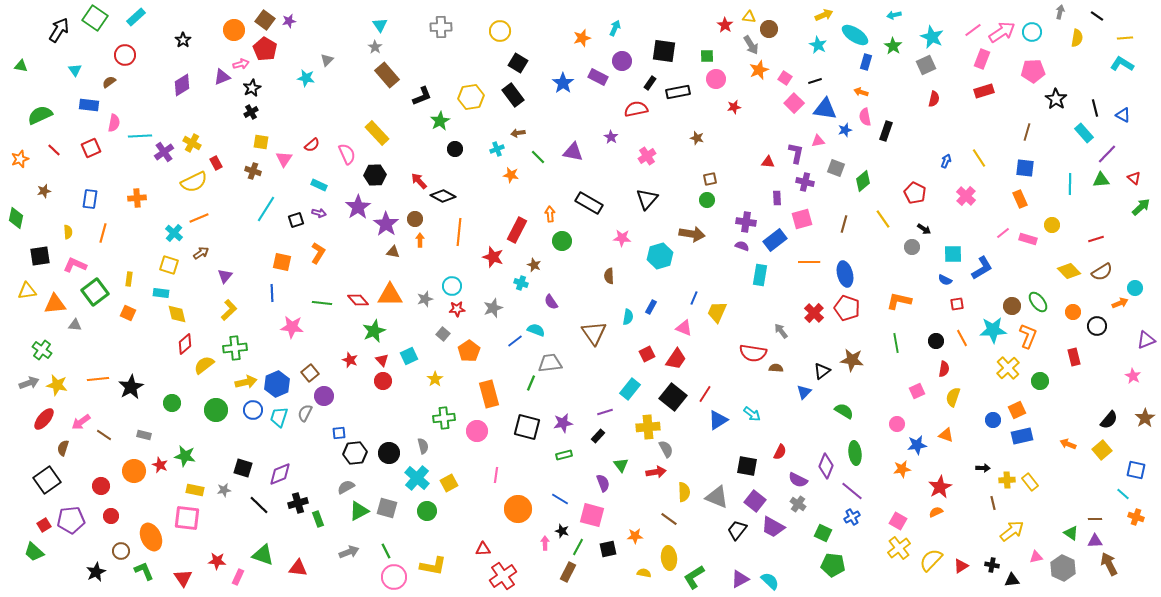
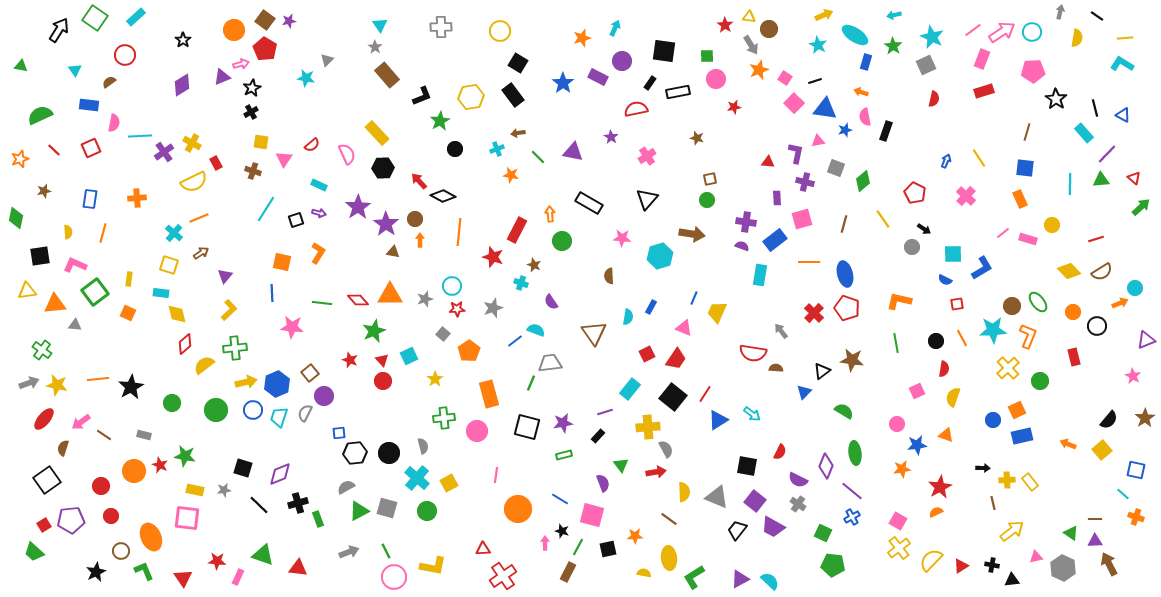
black hexagon at (375, 175): moved 8 px right, 7 px up
